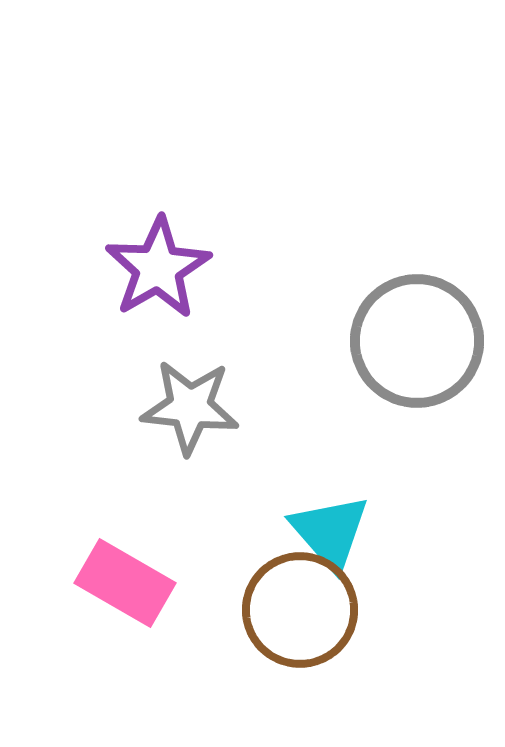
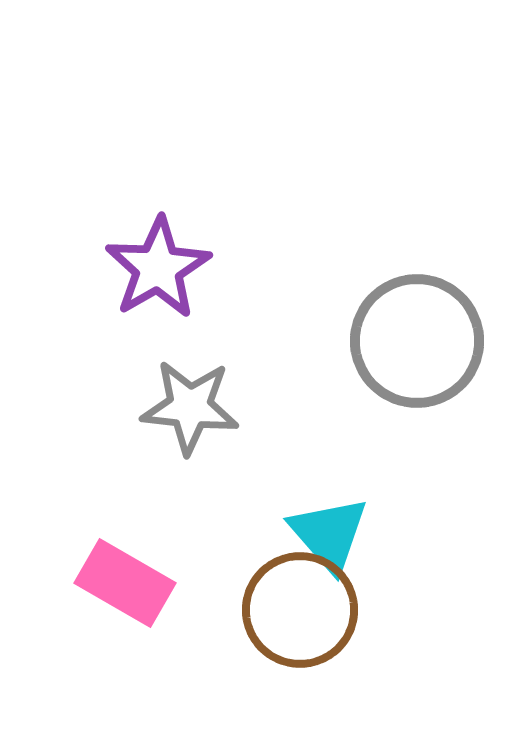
cyan triangle: moved 1 px left, 2 px down
